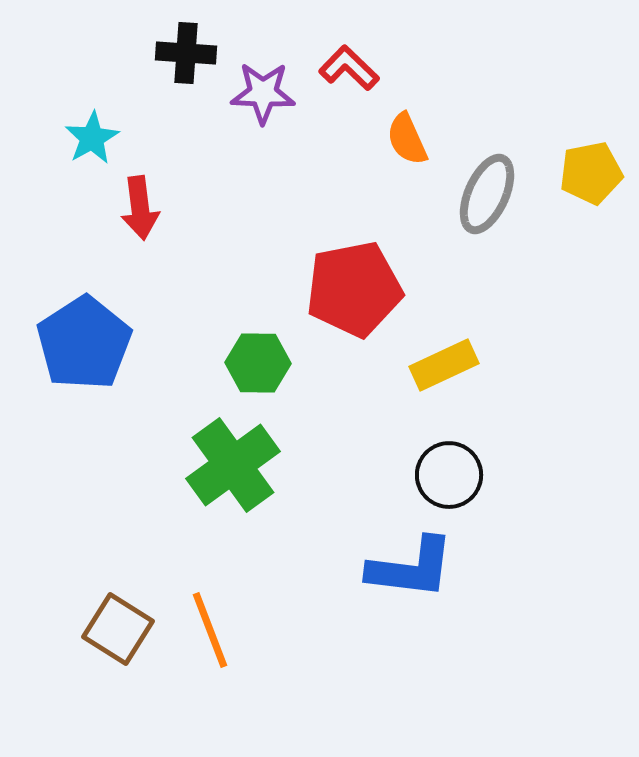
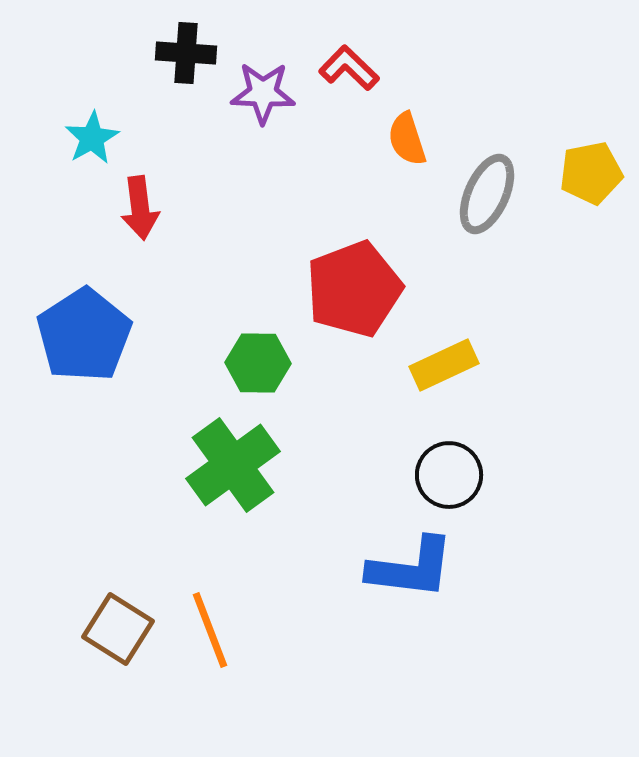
orange semicircle: rotated 6 degrees clockwise
red pentagon: rotated 10 degrees counterclockwise
blue pentagon: moved 8 px up
